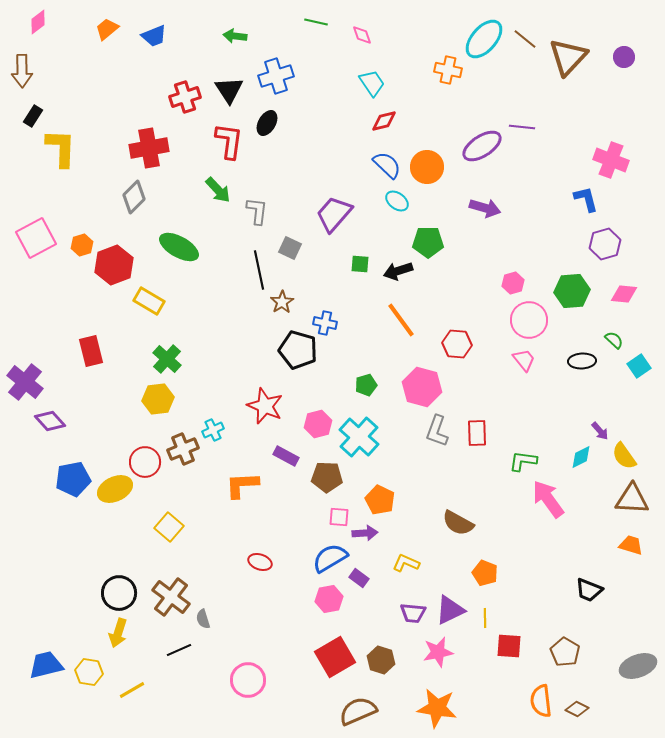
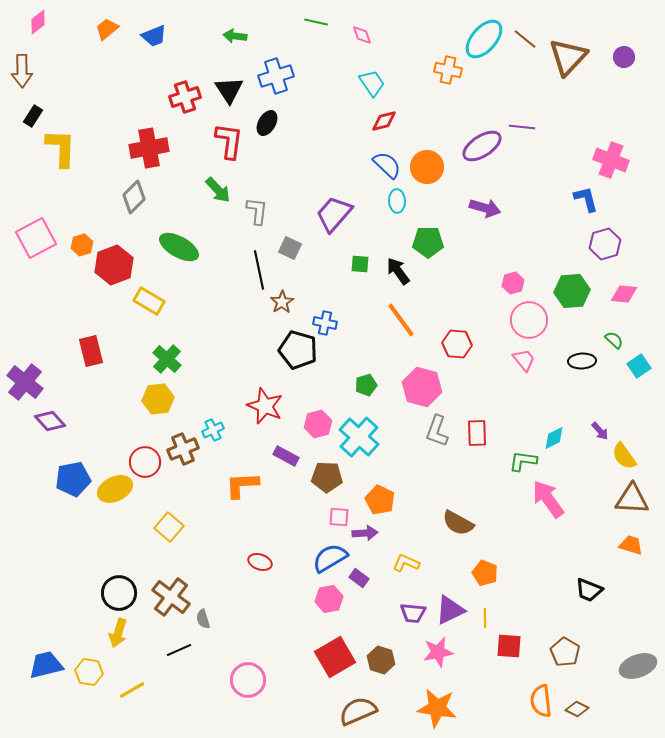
cyan ellipse at (397, 201): rotated 50 degrees clockwise
black arrow at (398, 271): rotated 72 degrees clockwise
cyan diamond at (581, 457): moved 27 px left, 19 px up
